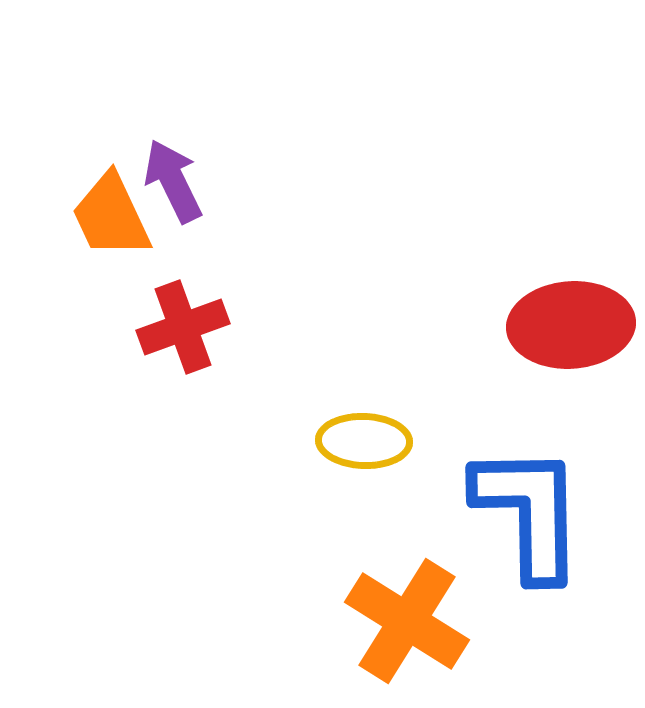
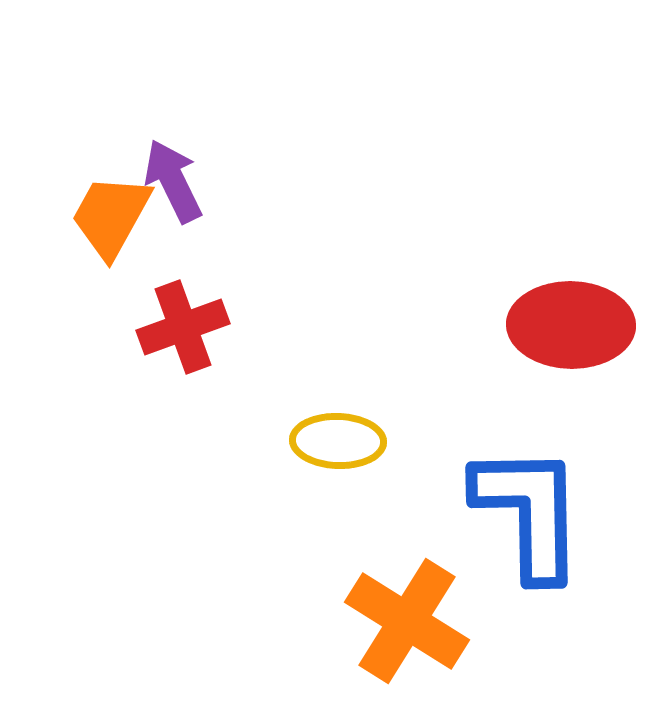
orange trapezoid: rotated 54 degrees clockwise
red ellipse: rotated 5 degrees clockwise
yellow ellipse: moved 26 px left
